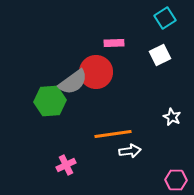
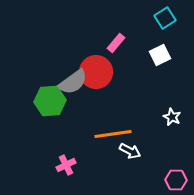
pink rectangle: moved 2 px right; rotated 48 degrees counterclockwise
white arrow: rotated 35 degrees clockwise
